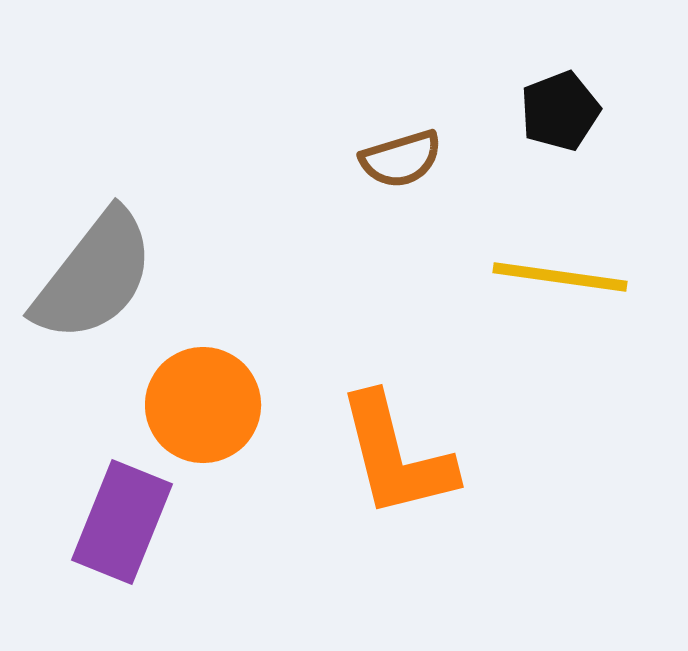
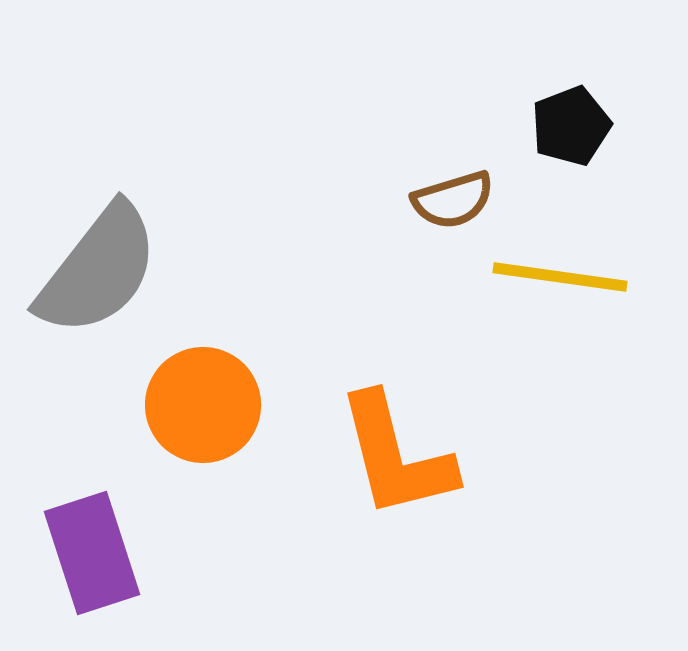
black pentagon: moved 11 px right, 15 px down
brown semicircle: moved 52 px right, 41 px down
gray semicircle: moved 4 px right, 6 px up
purple rectangle: moved 30 px left, 31 px down; rotated 40 degrees counterclockwise
